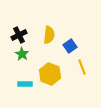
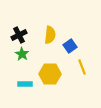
yellow semicircle: moved 1 px right
yellow hexagon: rotated 20 degrees counterclockwise
